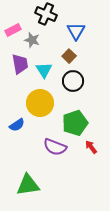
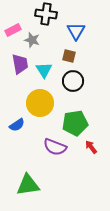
black cross: rotated 15 degrees counterclockwise
brown square: rotated 32 degrees counterclockwise
green pentagon: rotated 10 degrees clockwise
